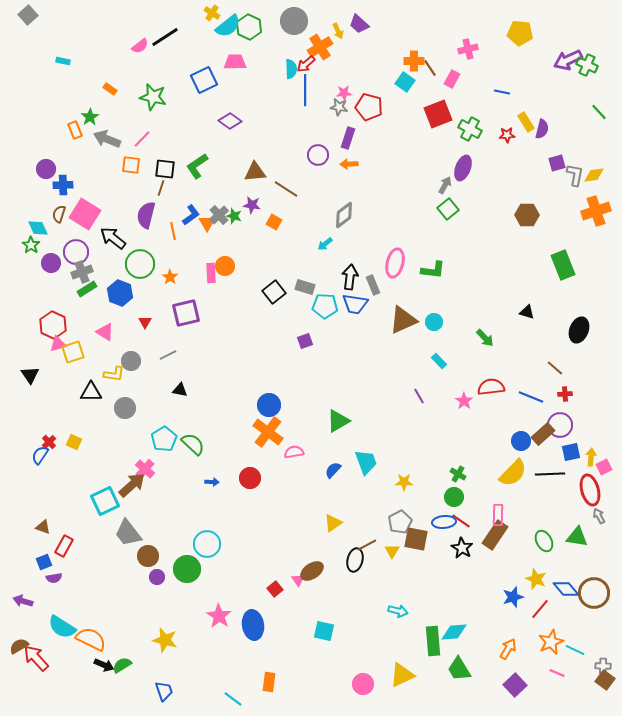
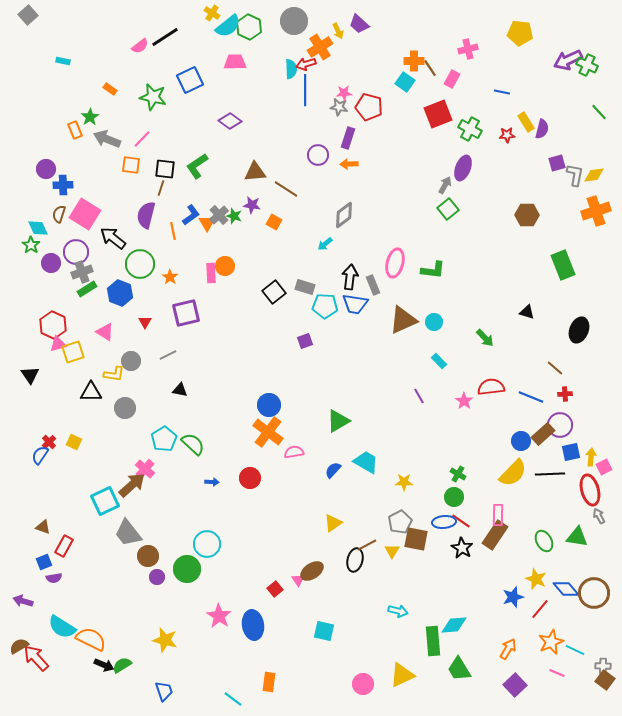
red arrow at (306, 64): rotated 24 degrees clockwise
blue square at (204, 80): moved 14 px left
cyan trapezoid at (366, 462): rotated 40 degrees counterclockwise
cyan diamond at (454, 632): moved 7 px up
